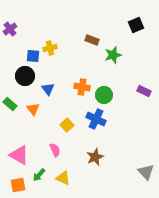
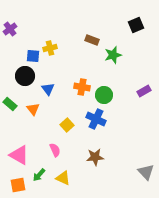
purple rectangle: rotated 56 degrees counterclockwise
brown star: rotated 18 degrees clockwise
